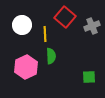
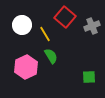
yellow line: rotated 28 degrees counterclockwise
green semicircle: rotated 28 degrees counterclockwise
